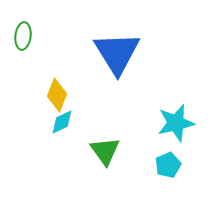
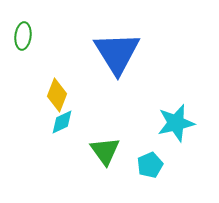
cyan pentagon: moved 18 px left
